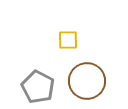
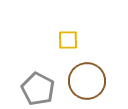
gray pentagon: moved 2 px down
